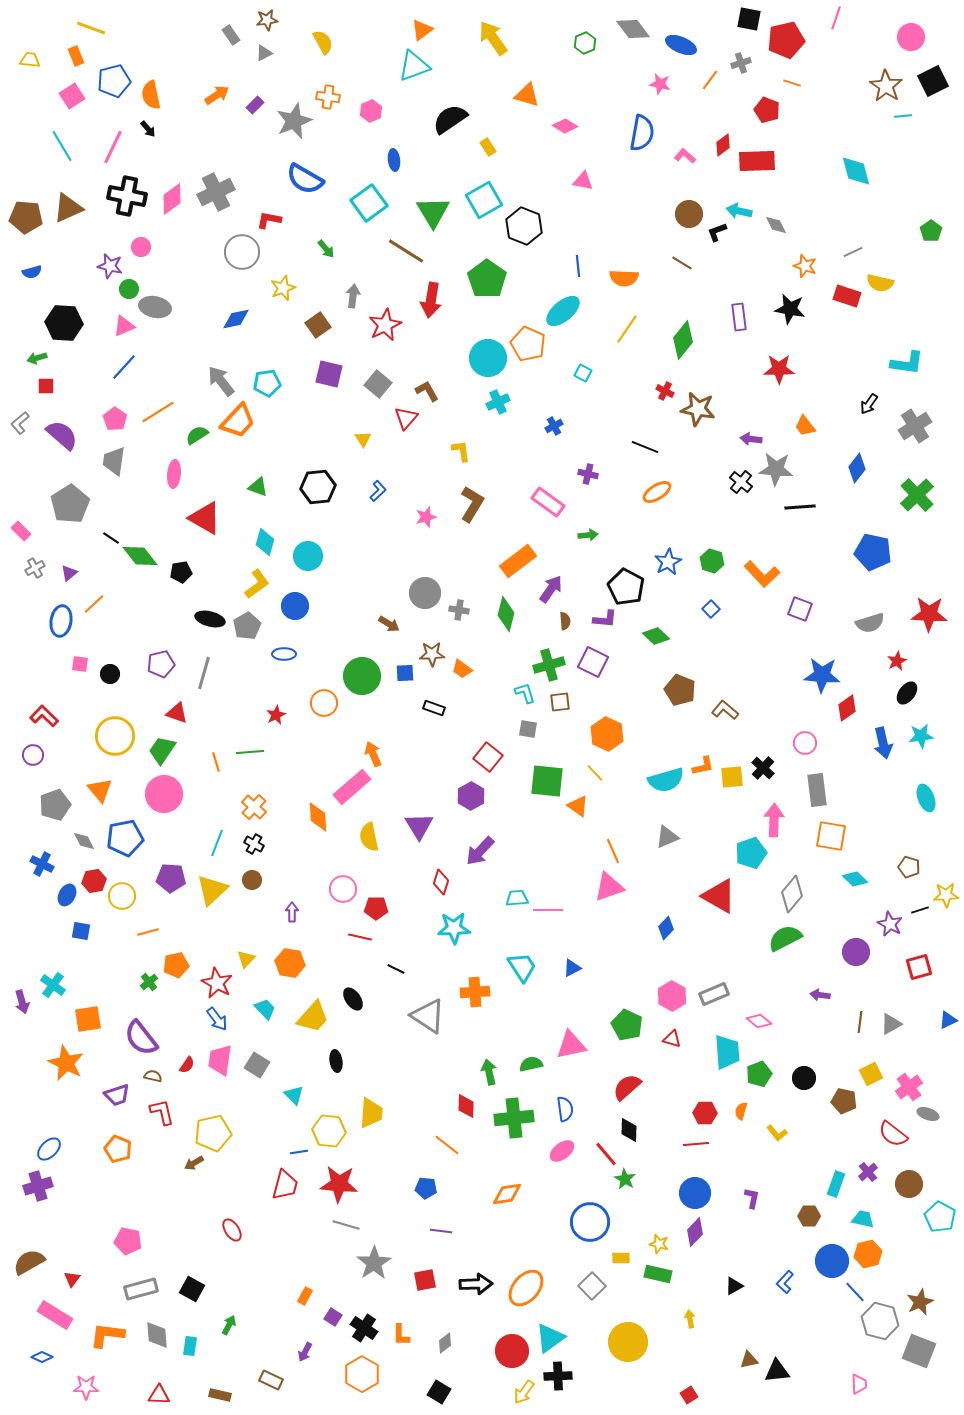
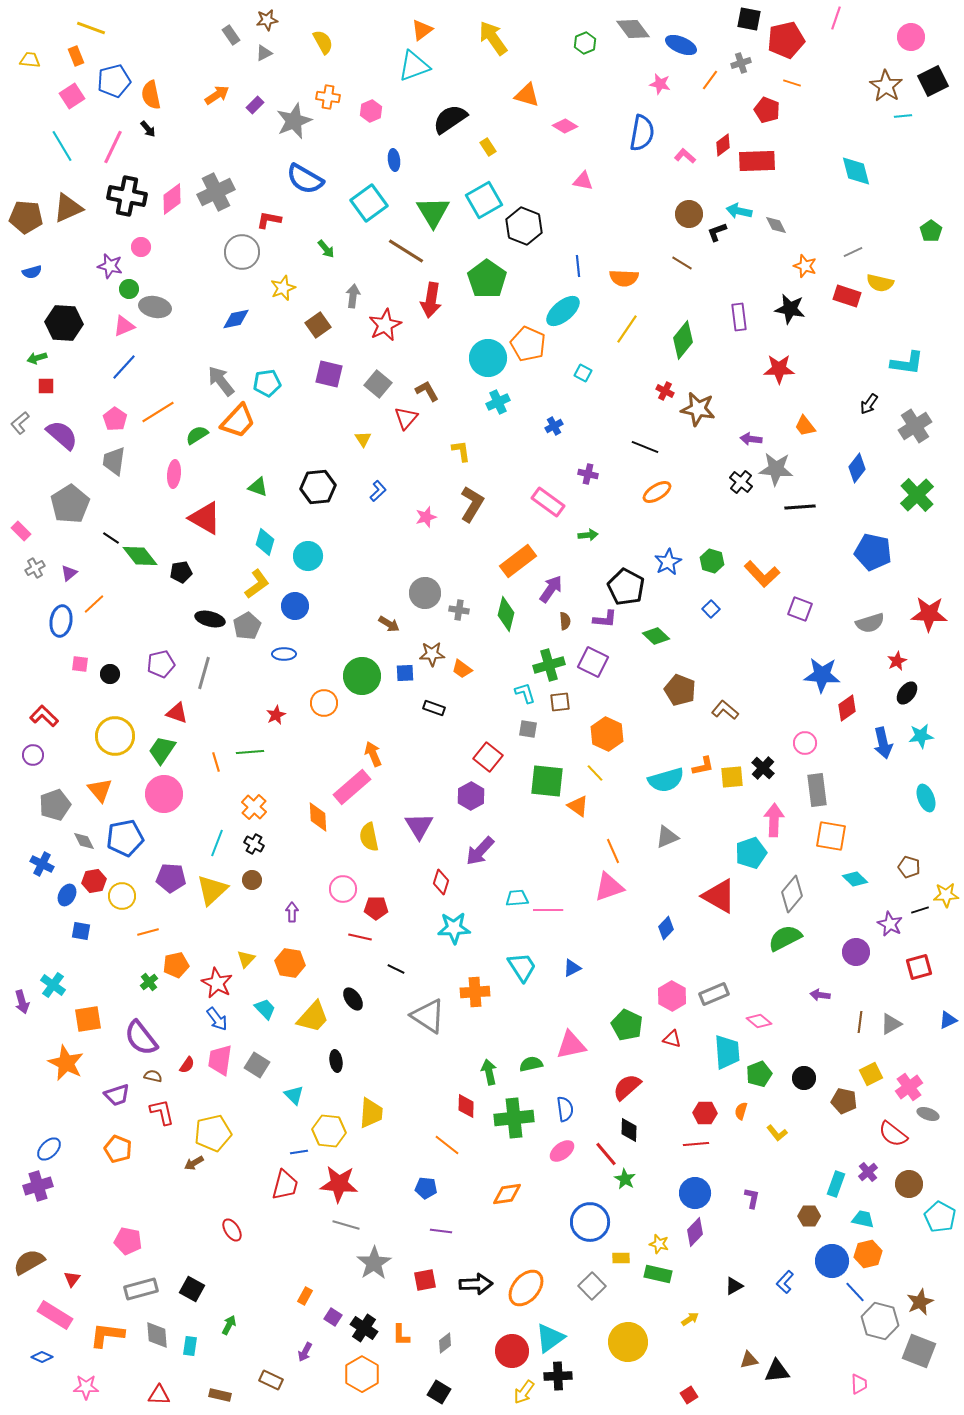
yellow arrow at (690, 1319): rotated 66 degrees clockwise
